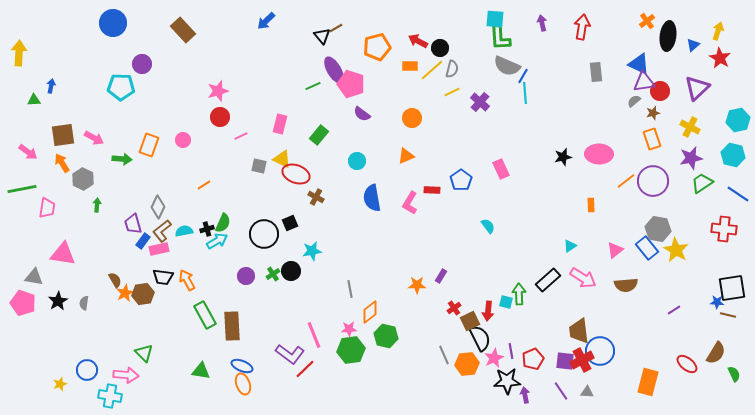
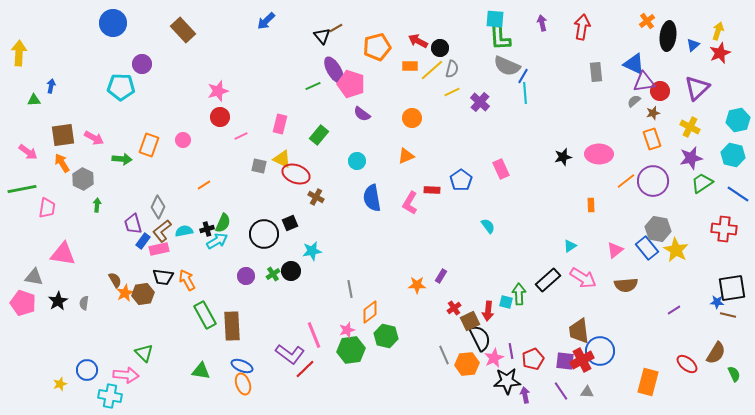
red star at (720, 58): moved 5 px up; rotated 20 degrees clockwise
blue triangle at (639, 64): moved 5 px left
pink star at (349, 329): moved 2 px left, 1 px down; rotated 14 degrees counterclockwise
